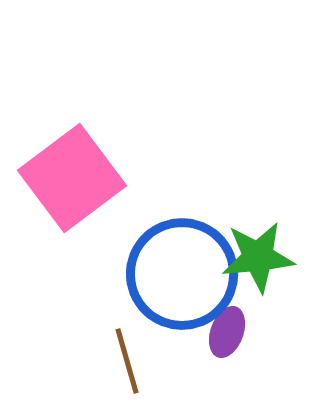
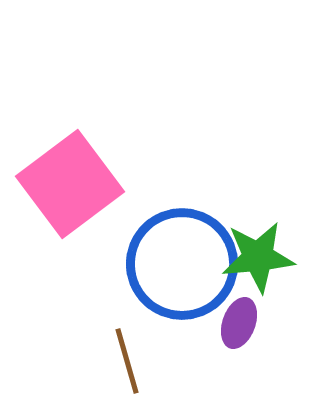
pink square: moved 2 px left, 6 px down
blue circle: moved 10 px up
purple ellipse: moved 12 px right, 9 px up
